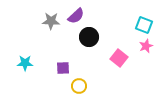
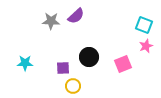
black circle: moved 20 px down
pink square: moved 4 px right, 6 px down; rotated 30 degrees clockwise
yellow circle: moved 6 px left
